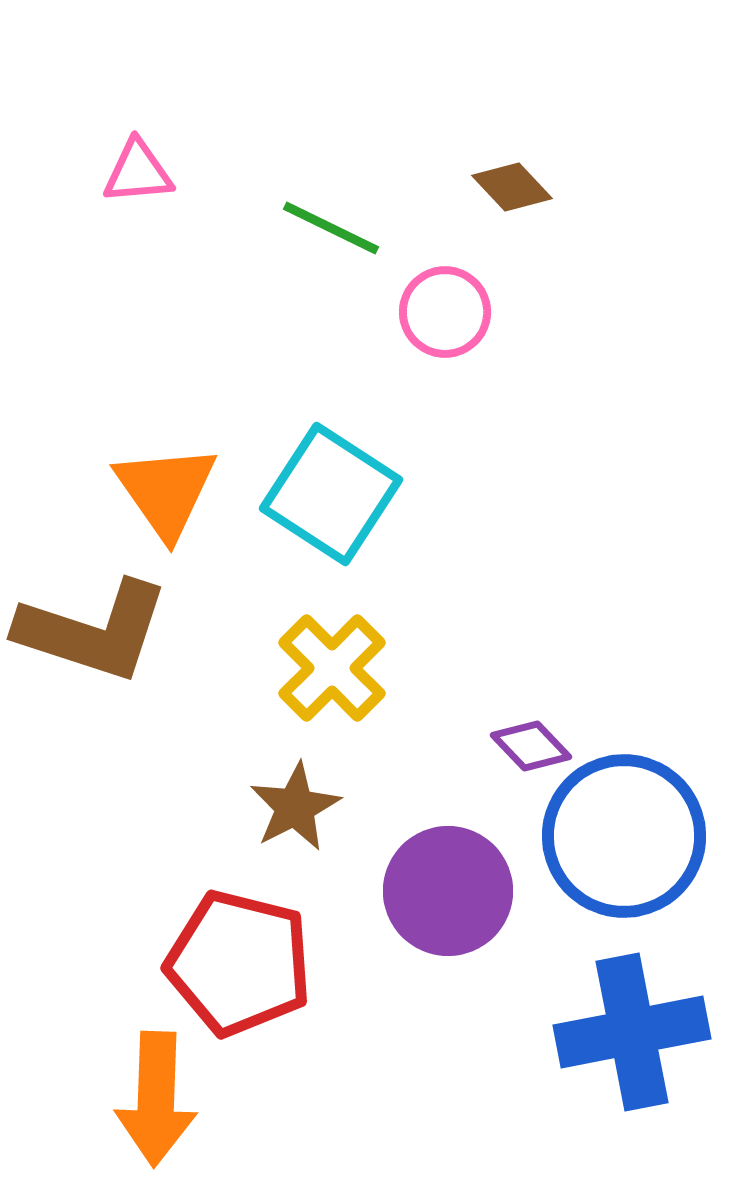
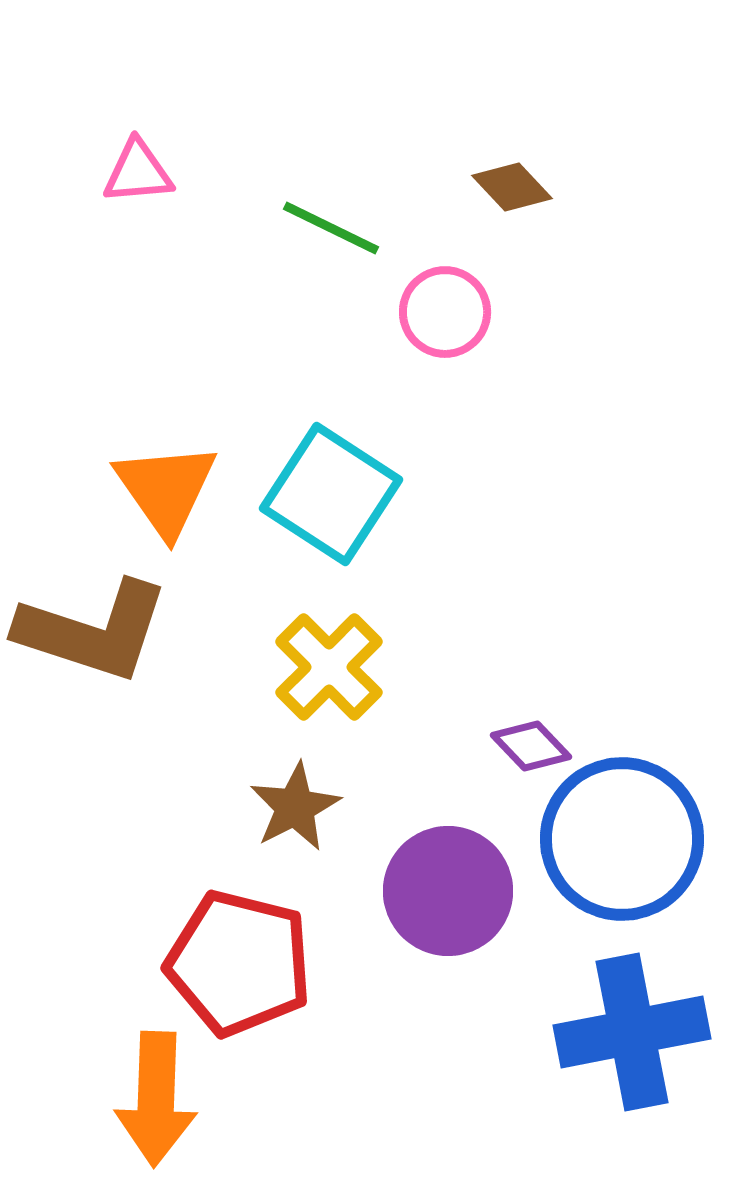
orange triangle: moved 2 px up
yellow cross: moved 3 px left, 1 px up
blue circle: moved 2 px left, 3 px down
